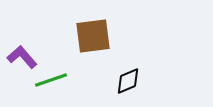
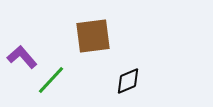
green line: rotated 28 degrees counterclockwise
